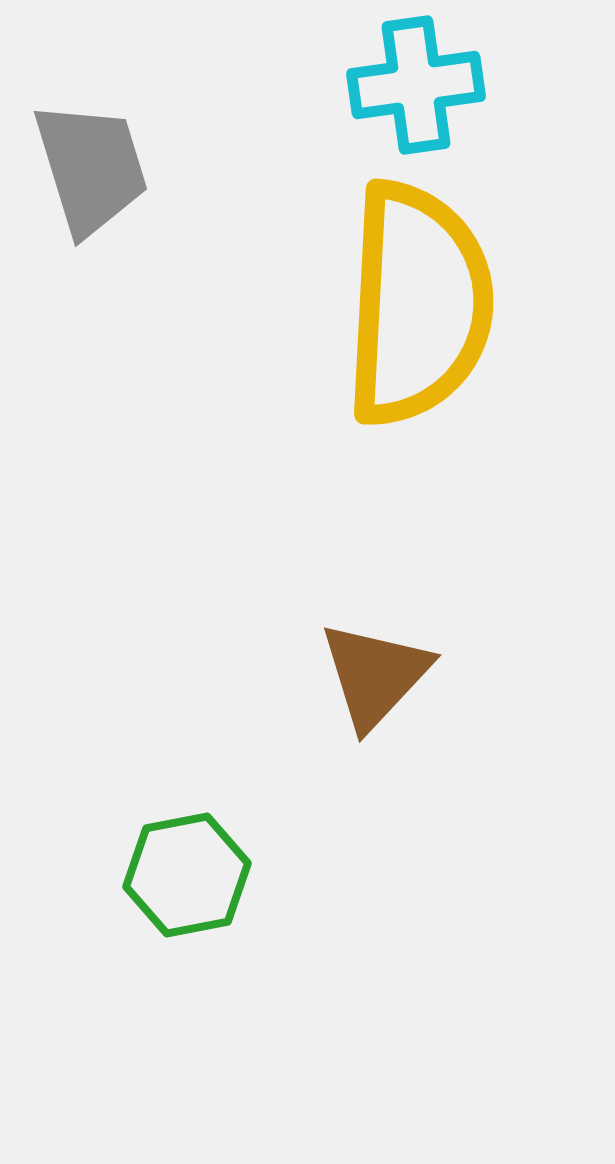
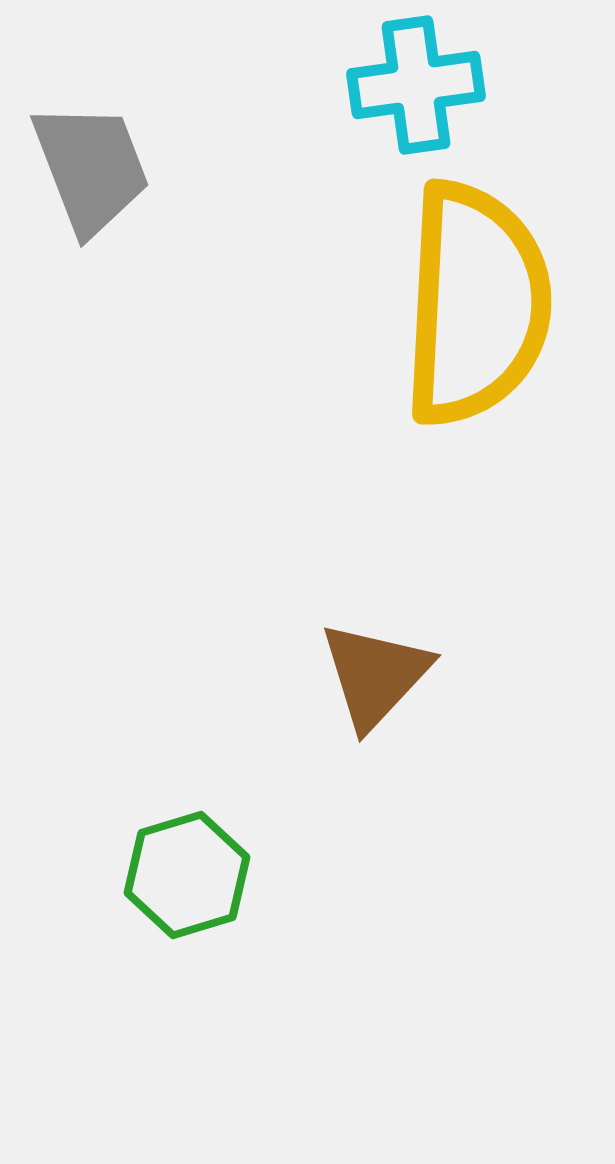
gray trapezoid: rotated 4 degrees counterclockwise
yellow semicircle: moved 58 px right
green hexagon: rotated 6 degrees counterclockwise
